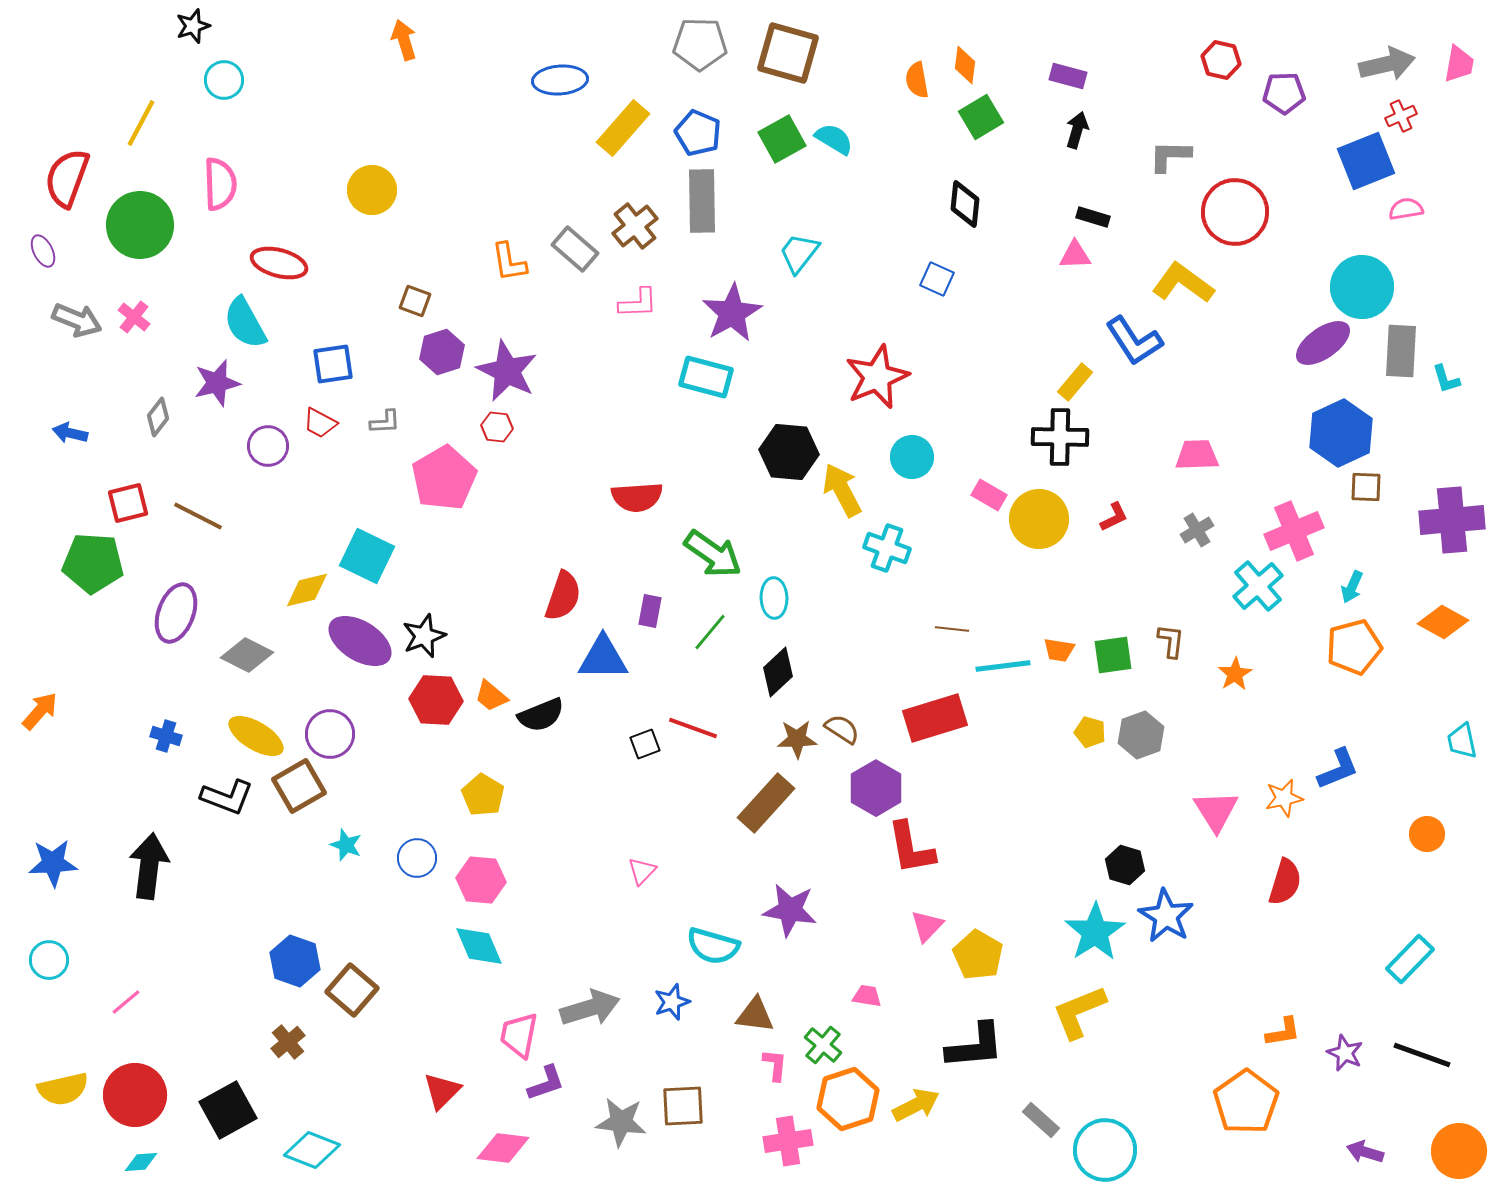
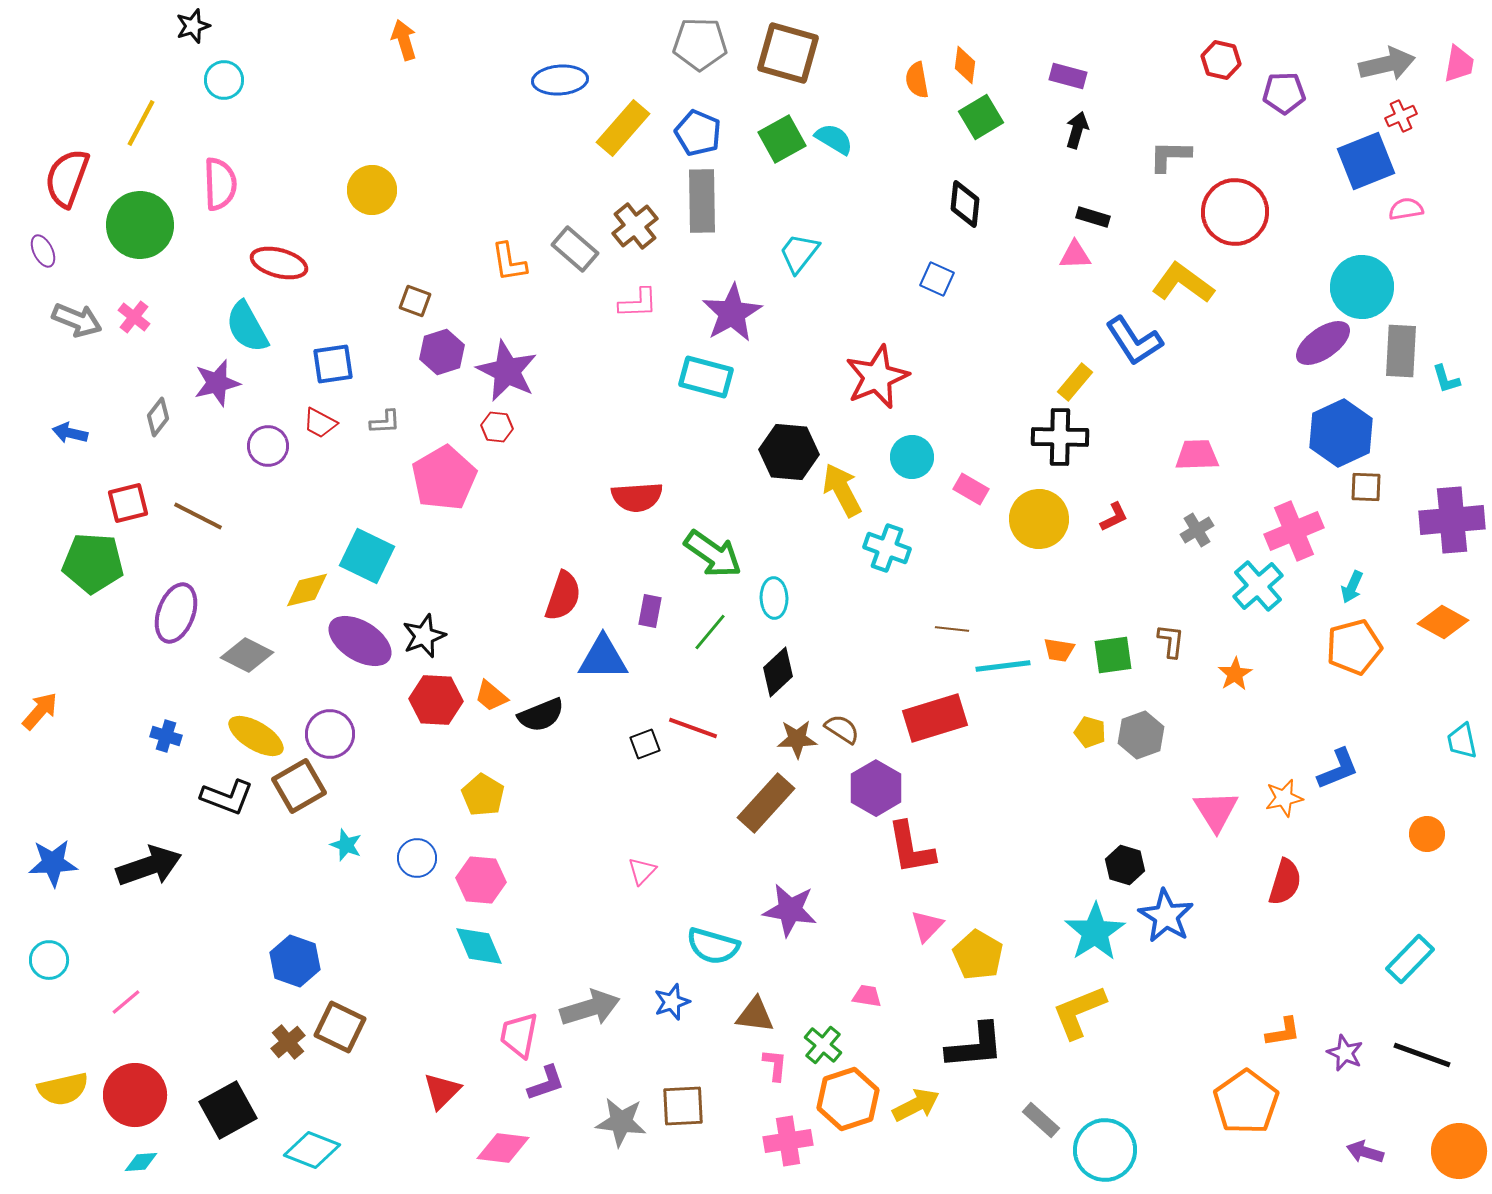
cyan semicircle at (245, 323): moved 2 px right, 4 px down
pink rectangle at (989, 495): moved 18 px left, 6 px up
black arrow at (149, 866): rotated 64 degrees clockwise
brown square at (352, 990): moved 12 px left, 37 px down; rotated 15 degrees counterclockwise
